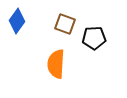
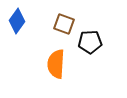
brown square: moved 1 px left
black pentagon: moved 4 px left, 4 px down
